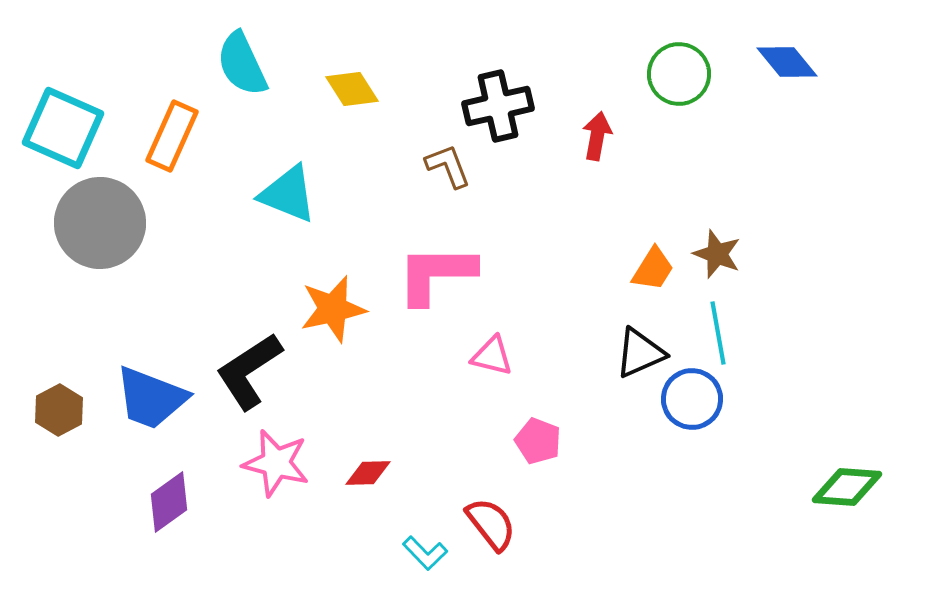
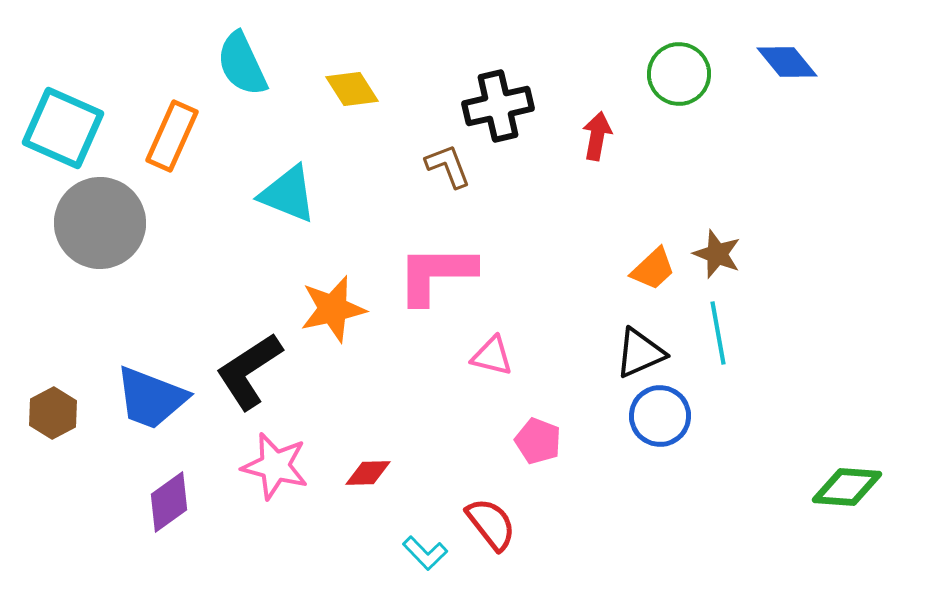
orange trapezoid: rotated 15 degrees clockwise
blue circle: moved 32 px left, 17 px down
brown hexagon: moved 6 px left, 3 px down
pink star: moved 1 px left, 3 px down
